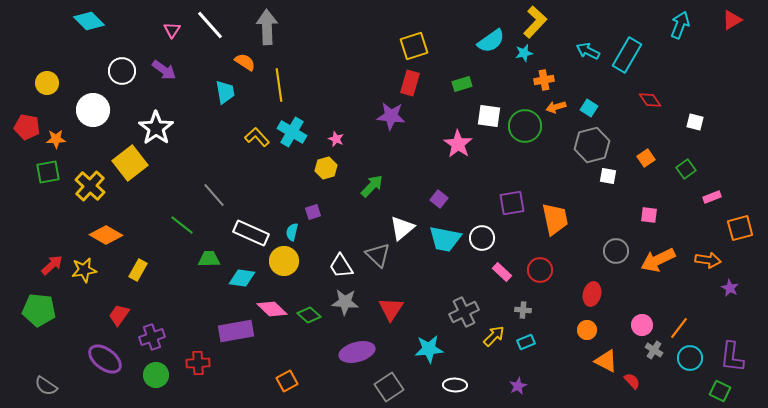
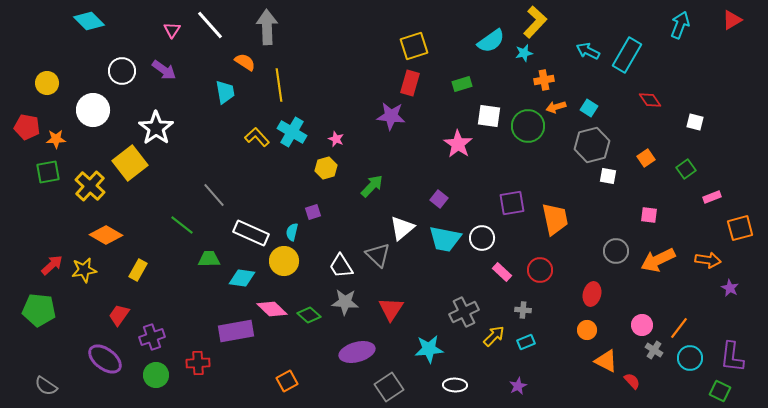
green circle at (525, 126): moved 3 px right
